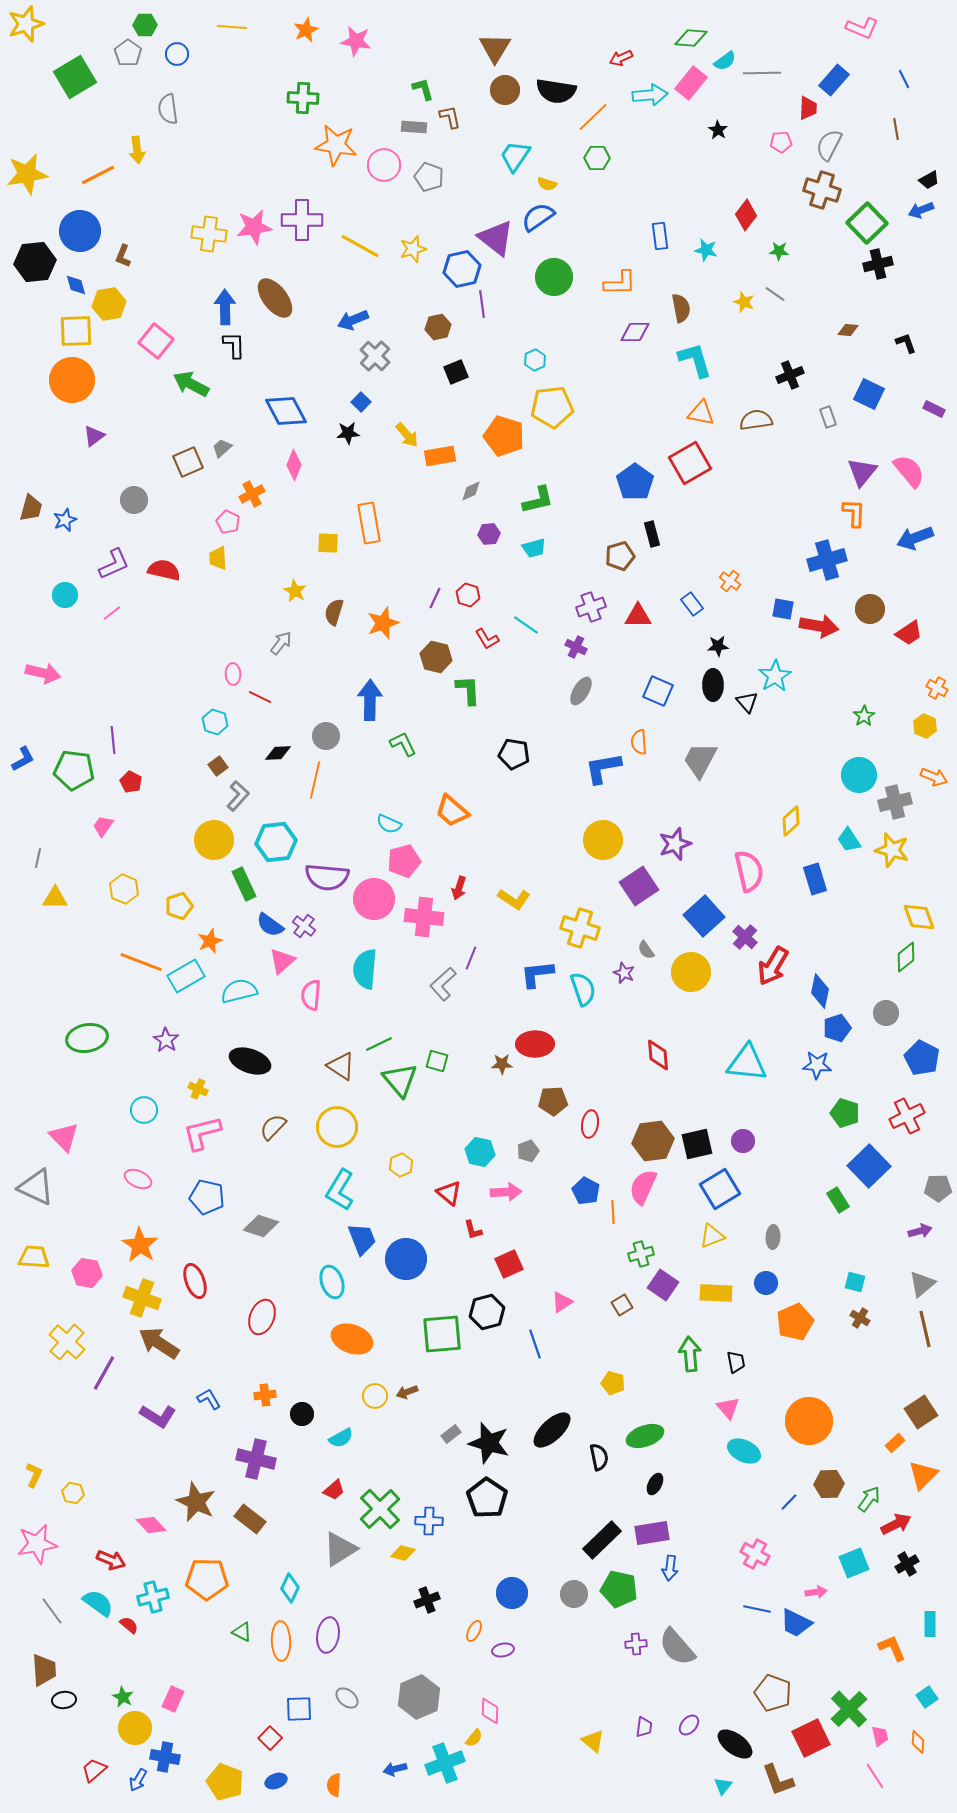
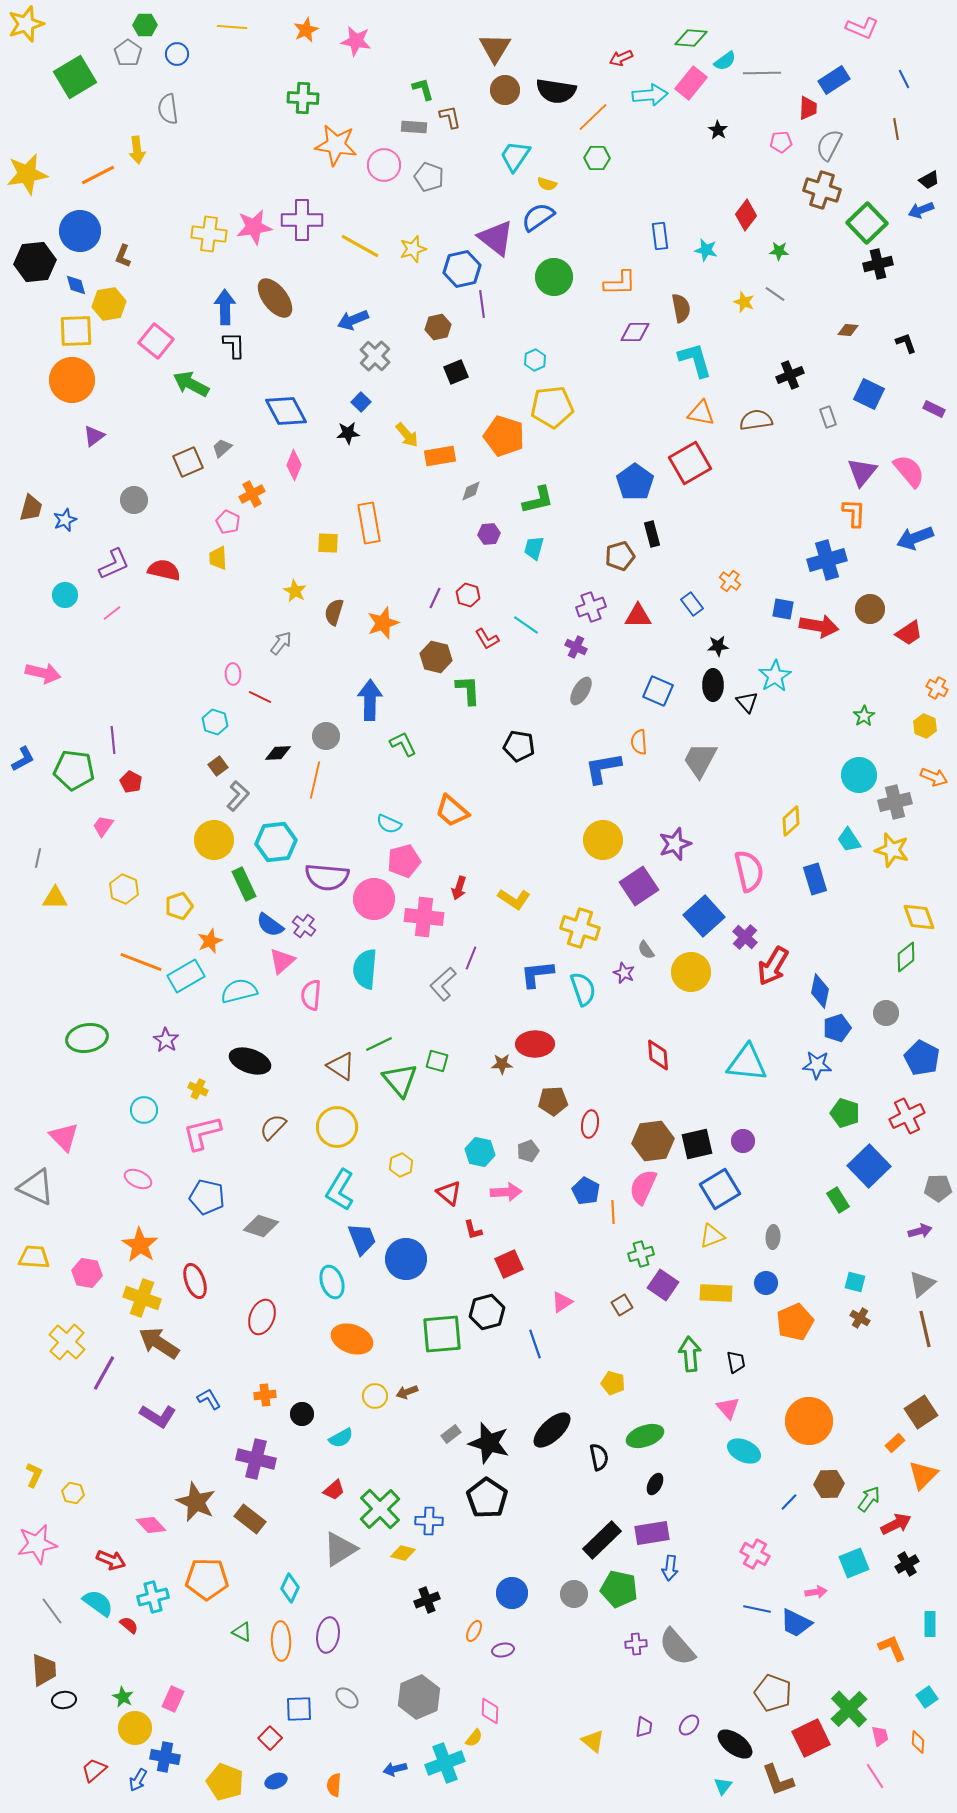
blue rectangle at (834, 80): rotated 16 degrees clockwise
cyan trapezoid at (534, 548): rotated 120 degrees clockwise
black pentagon at (514, 754): moved 5 px right, 8 px up
